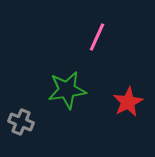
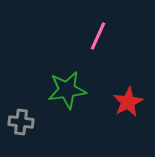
pink line: moved 1 px right, 1 px up
gray cross: rotated 15 degrees counterclockwise
